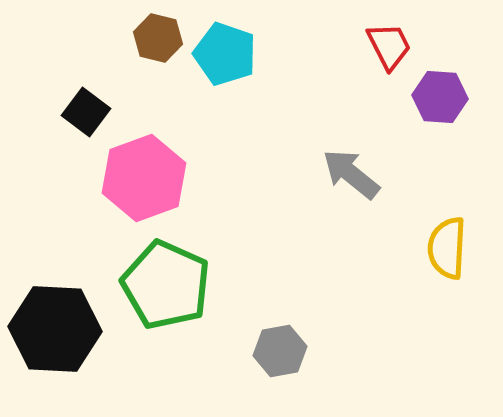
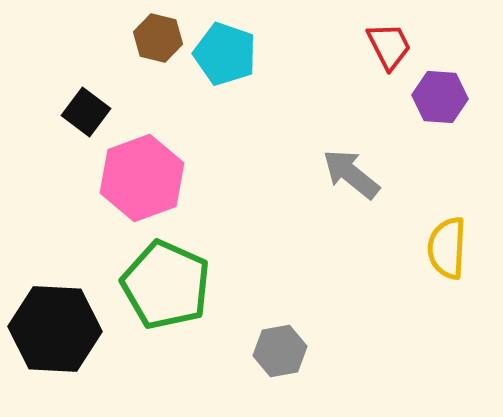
pink hexagon: moved 2 px left
